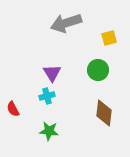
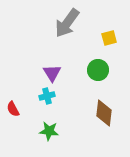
gray arrow: moved 1 px right; rotated 36 degrees counterclockwise
